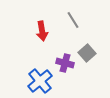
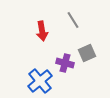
gray square: rotated 18 degrees clockwise
